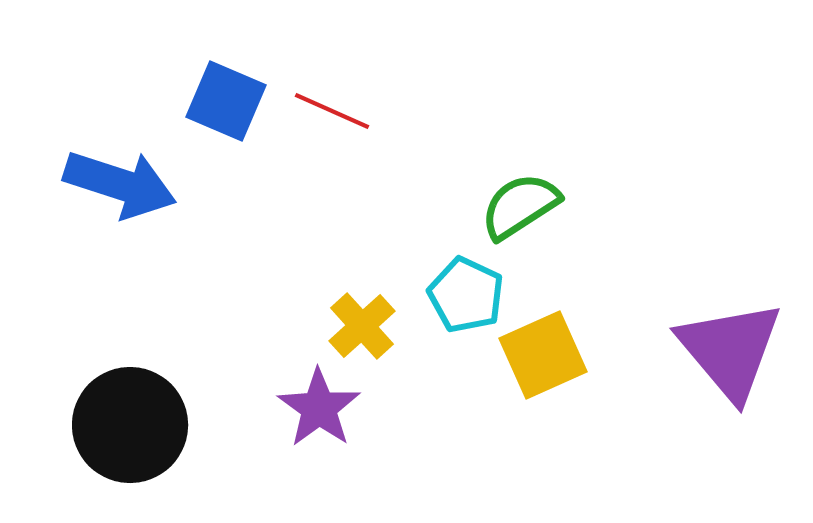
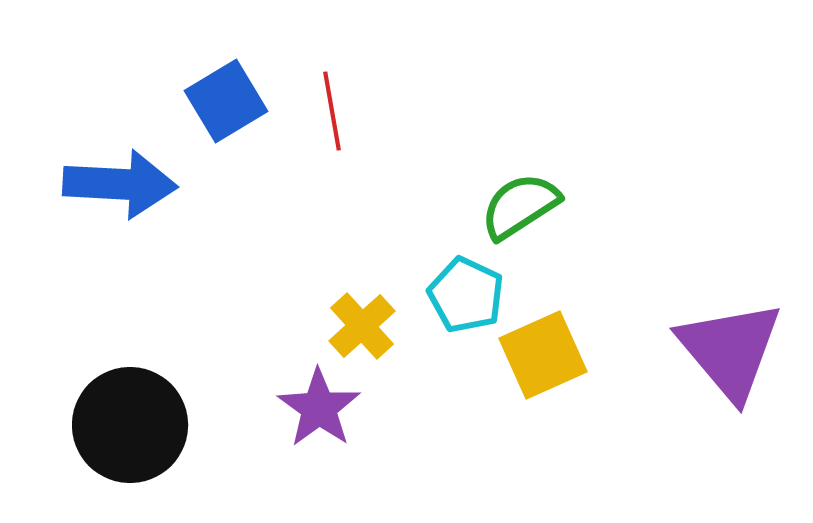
blue square: rotated 36 degrees clockwise
red line: rotated 56 degrees clockwise
blue arrow: rotated 15 degrees counterclockwise
